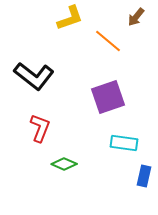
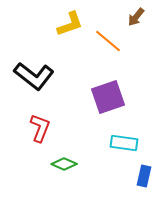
yellow L-shape: moved 6 px down
